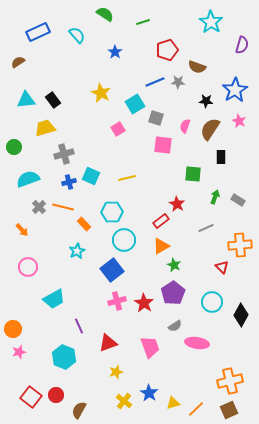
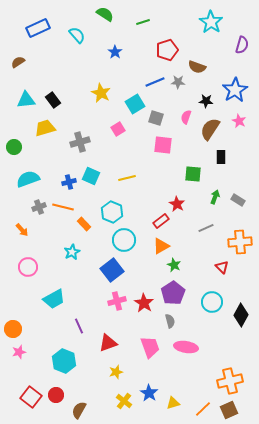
blue rectangle at (38, 32): moved 4 px up
pink semicircle at (185, 126): moved 1 px right, 9 px up
gray cross at (64, 154): moved 16 px right, 12 px up
gray cross at (39, 207): rotated 24 degrees clockwise
cyan hexagon at (112, 212): rotated 25 degrees clockwise
orange cross at (240, 245): moved 3 px up
cyan star at (77, 251): moved 5 px left, 1 px down
gray semicircle at (175, 326): moved 5 px left, 5 px up; rotated 72 degrees counterclockwise
pink ellipse at (197, 343): moved 11 px left, 4 px down
cyan hexagon at (64, 357): moved 4 px down
orange line at (196, 409): moved 7 px right
